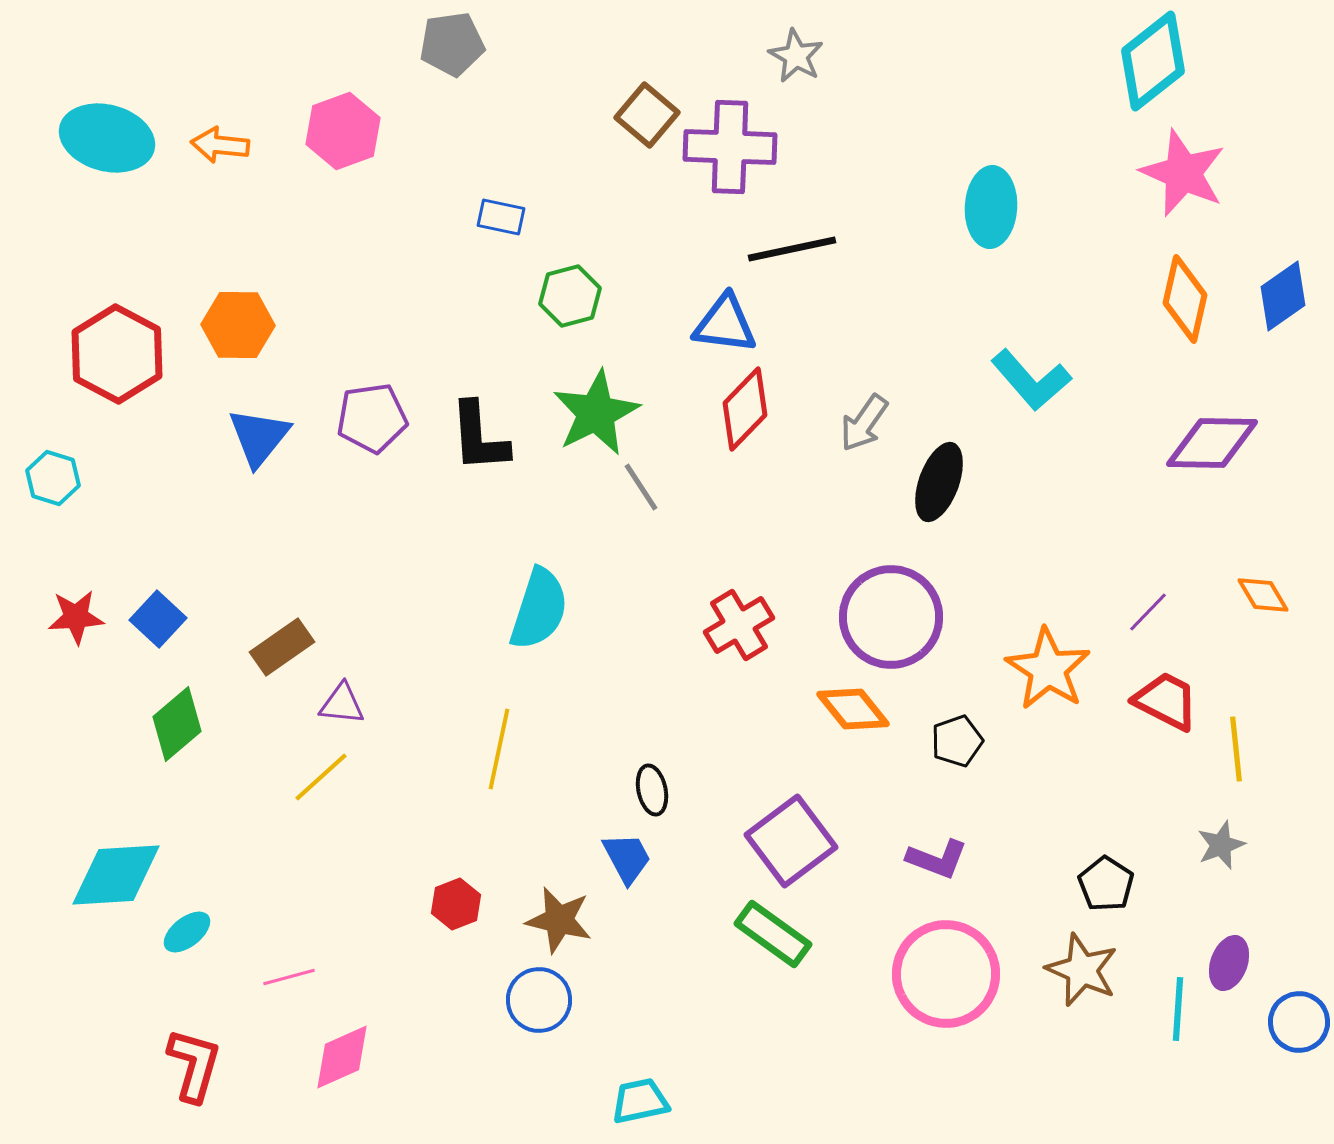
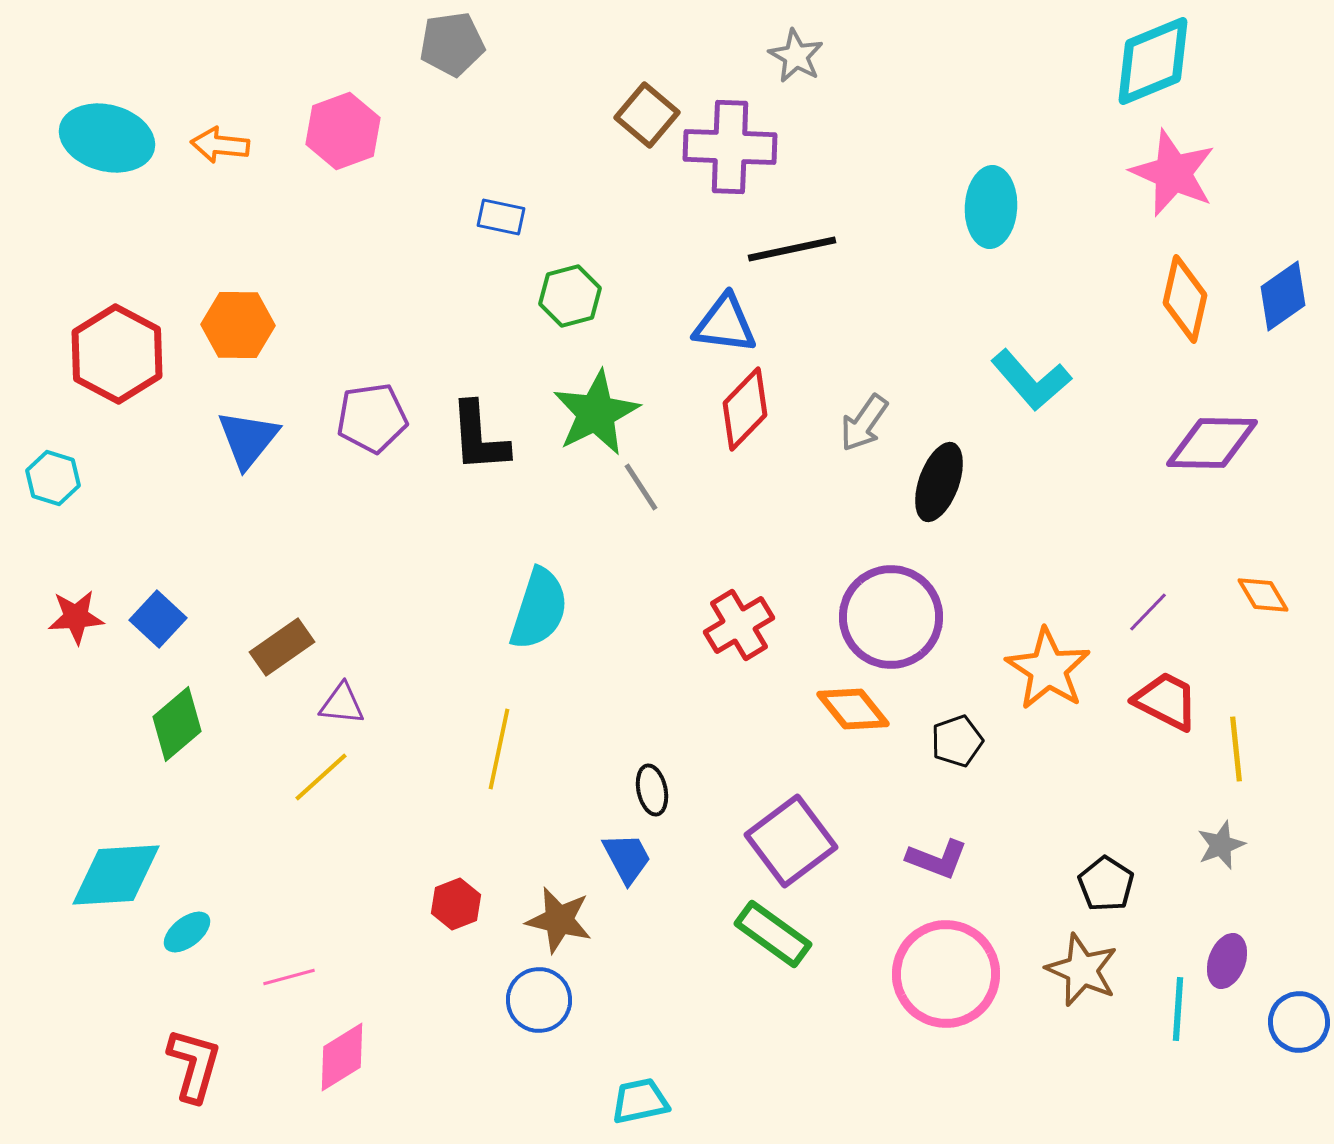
cyan diamond at (1153, 61): rotated 16 degrees clockwise
pink star at (1183, 173): moved 10 px left
blue triangle at (259, 437): moved 11 px left, 2 px down
purple ellipse at (1229, 963): moved 2 px left, 2 px up
pink diamond at (342, 1057): rotated 8 degrees counterclockwise
